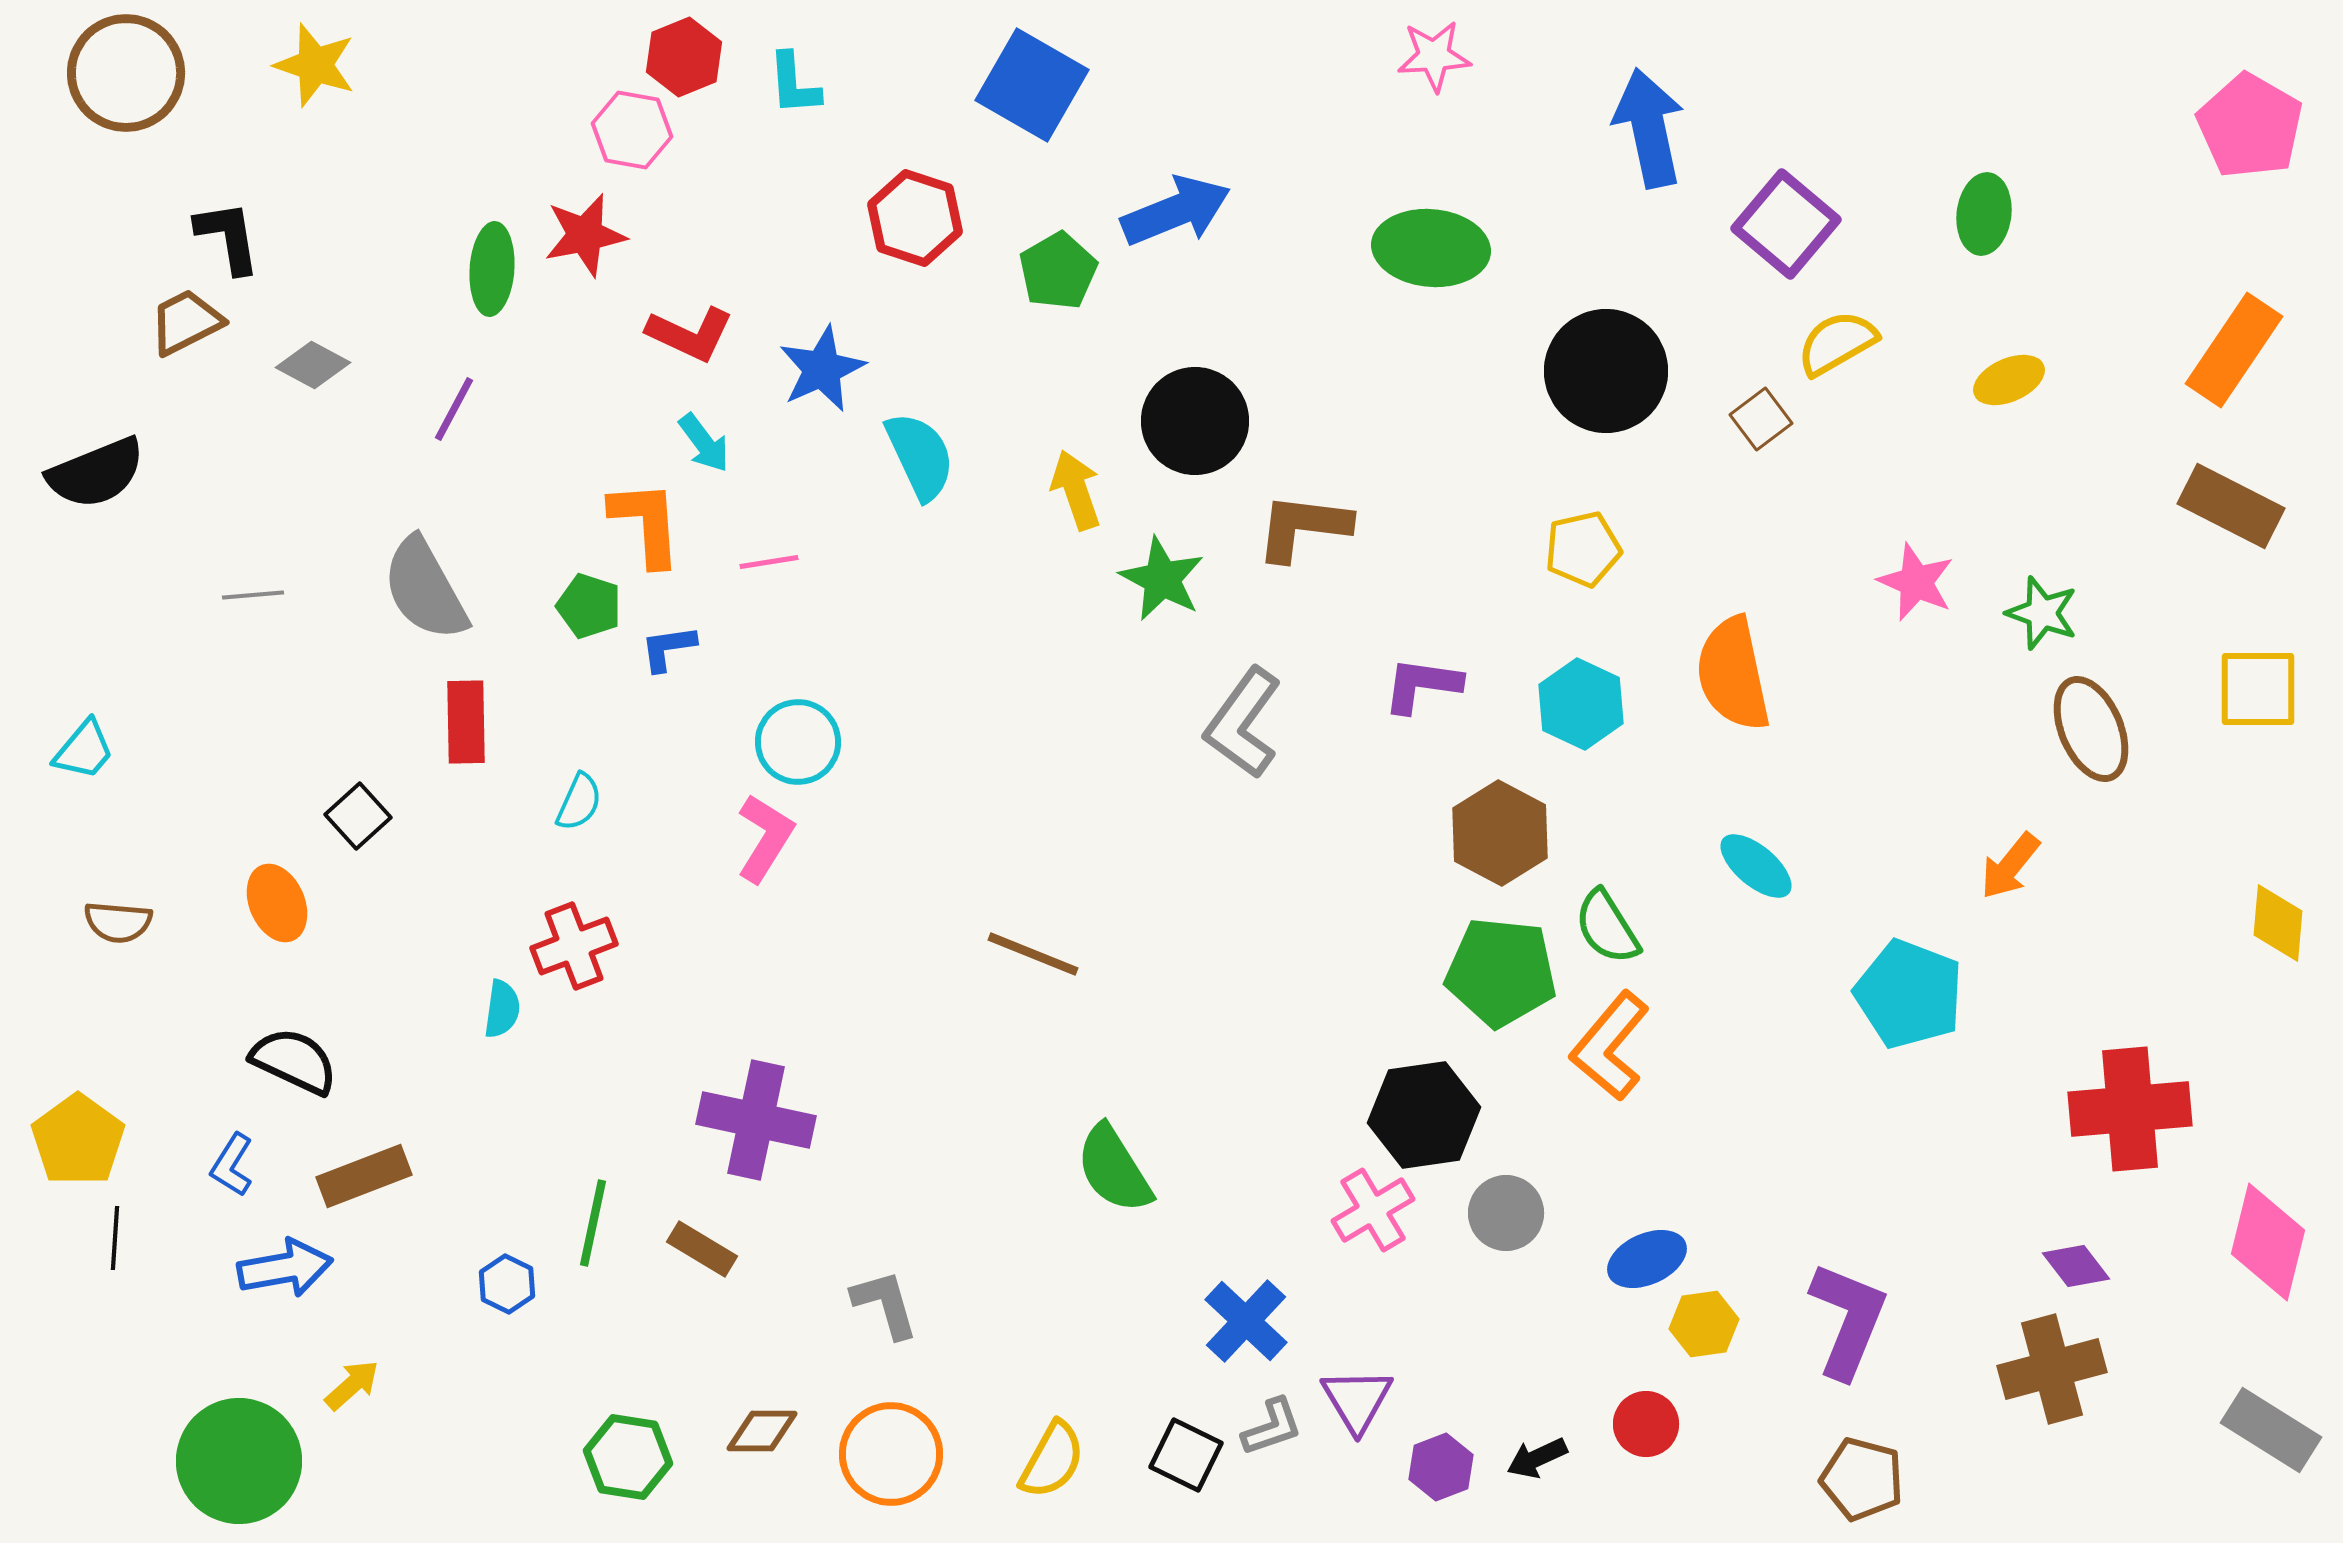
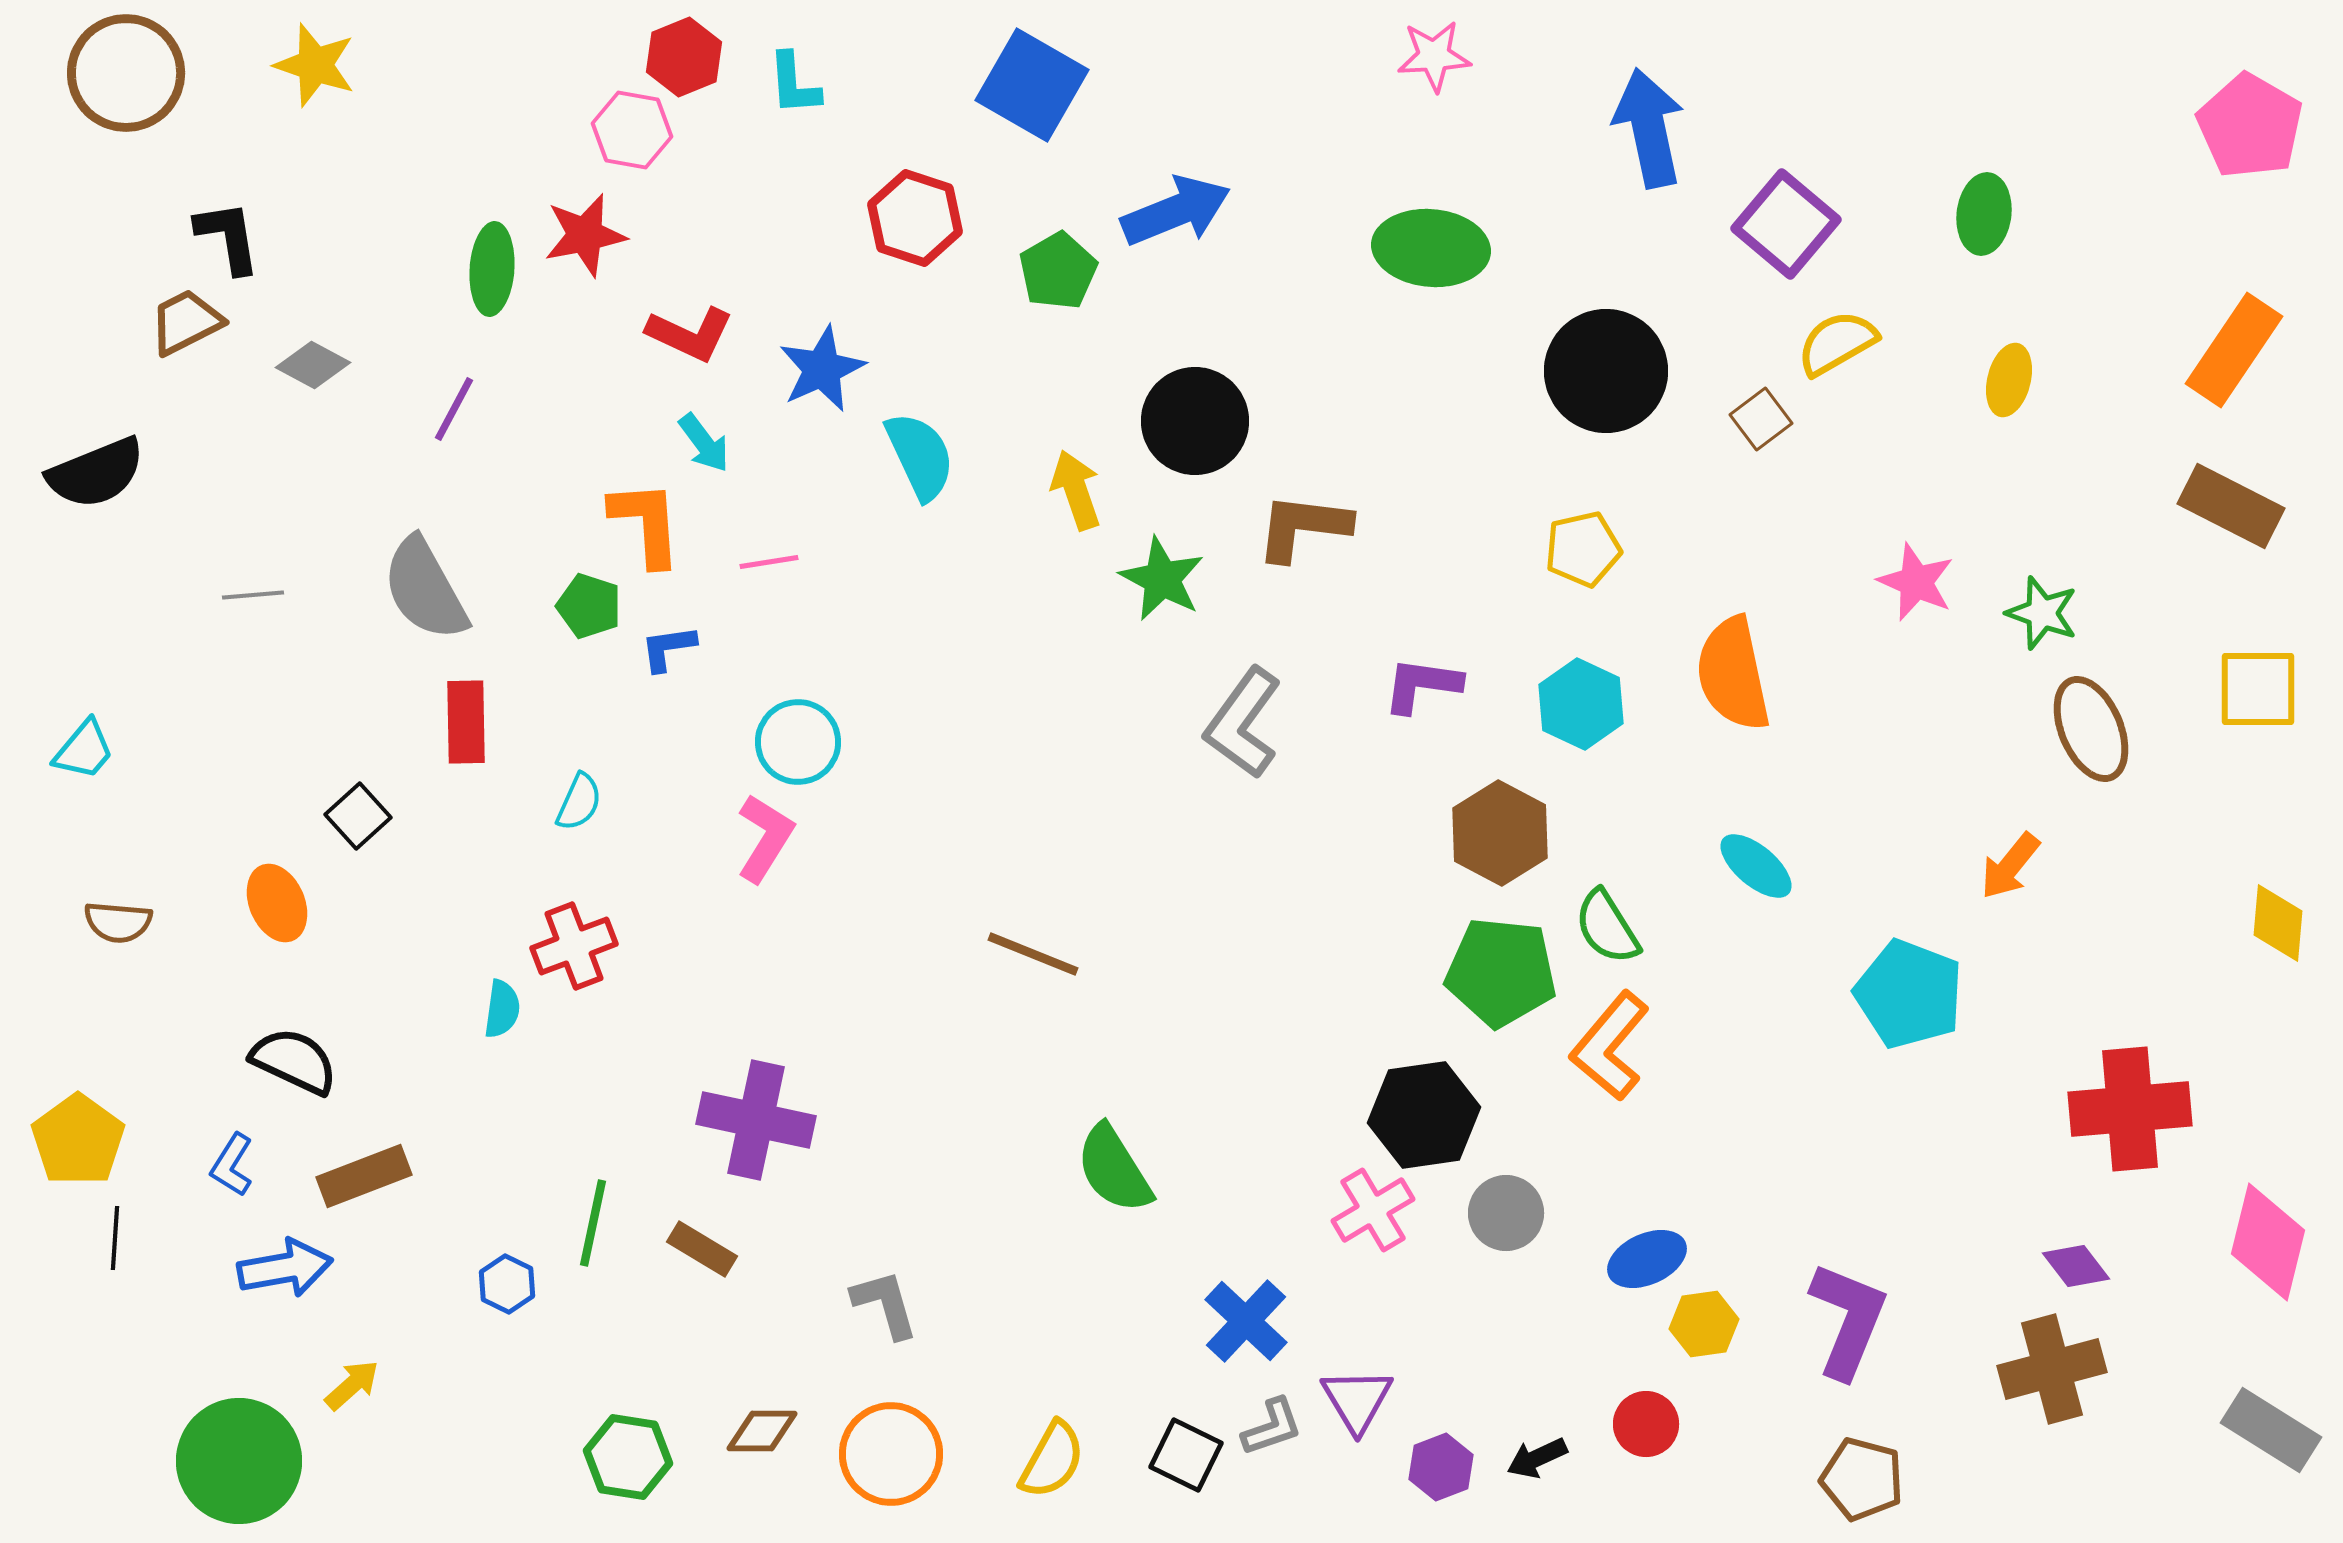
yellow ellipse at (2009, 380): rotated 52 degrees counterclockwise
